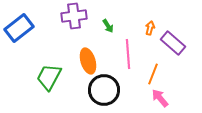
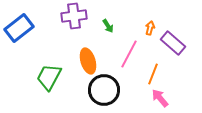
pink line: moved 1 px right; rotated 32 degrees clockwise
